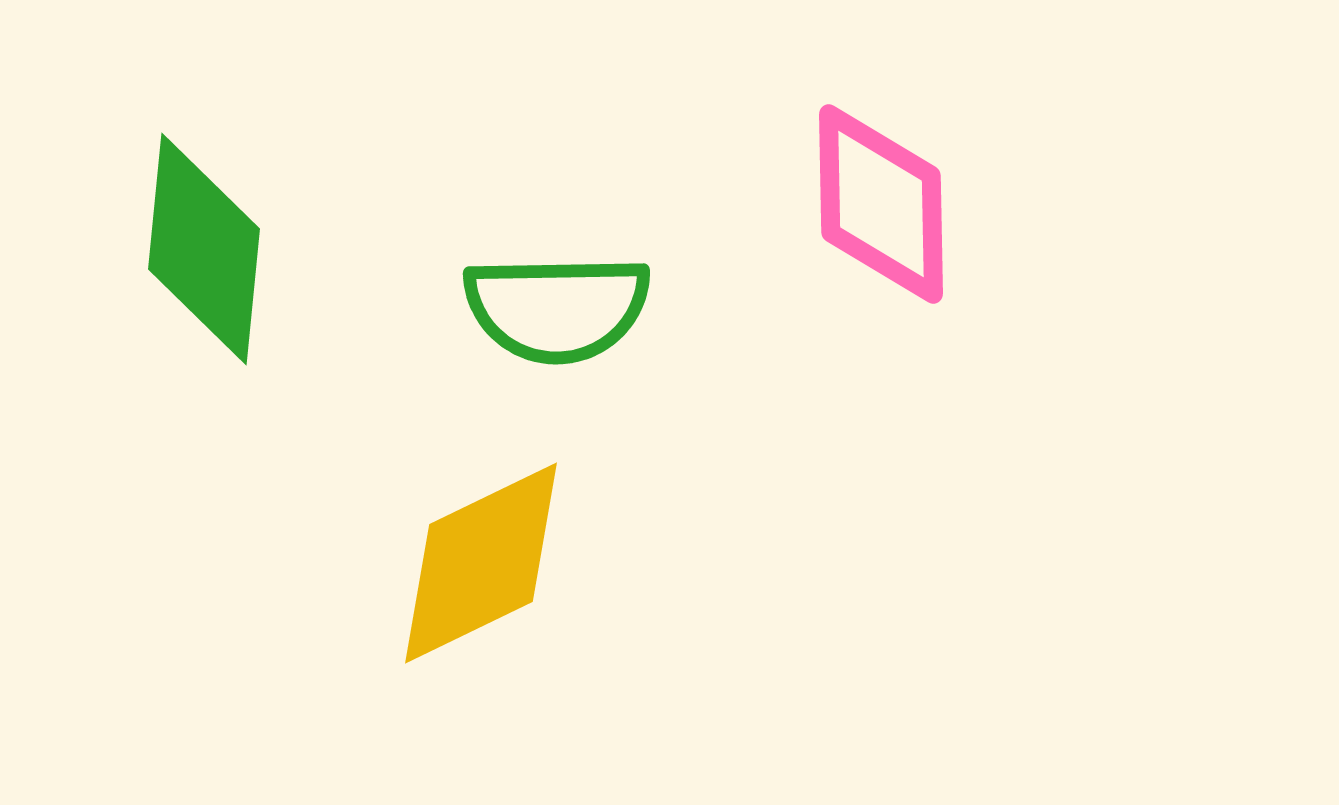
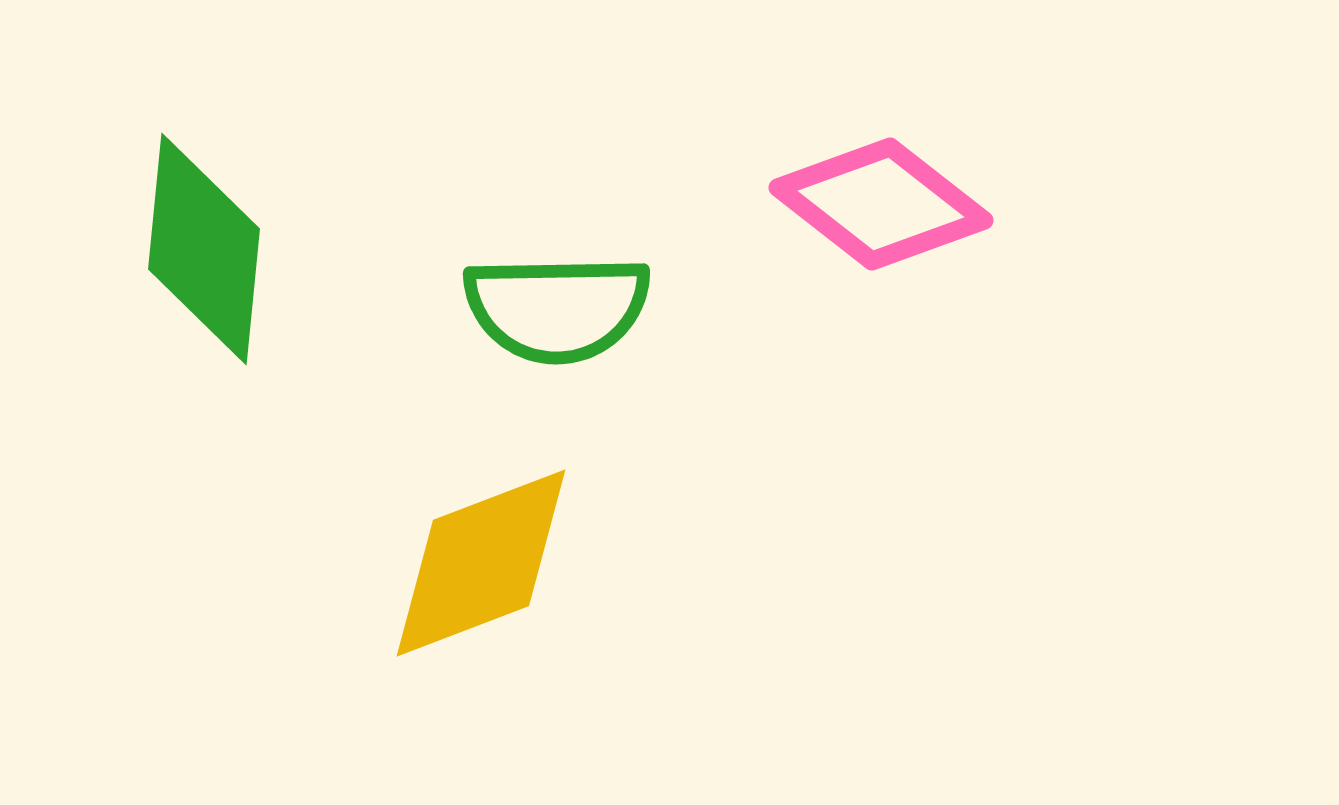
pink diamond: rotated 51 degrees counterclockwise
yellow diamond: rotated 5 degrees clockwise
